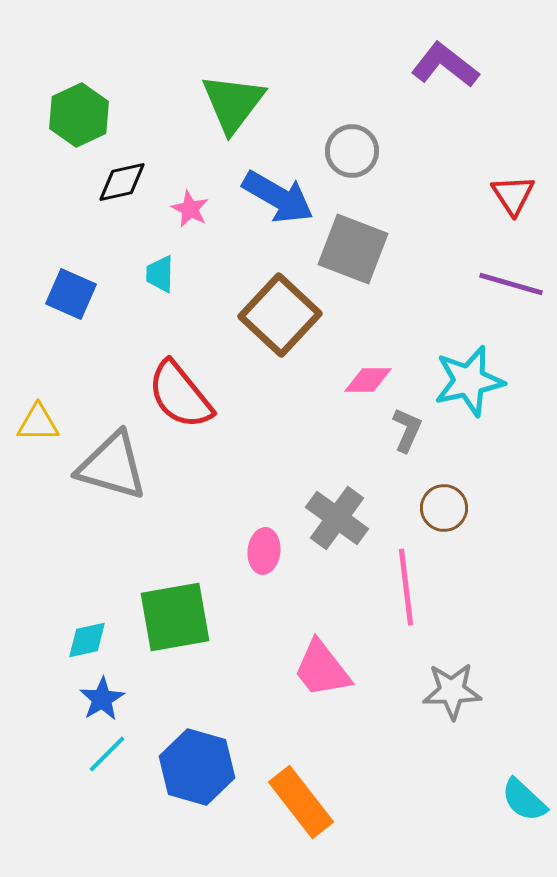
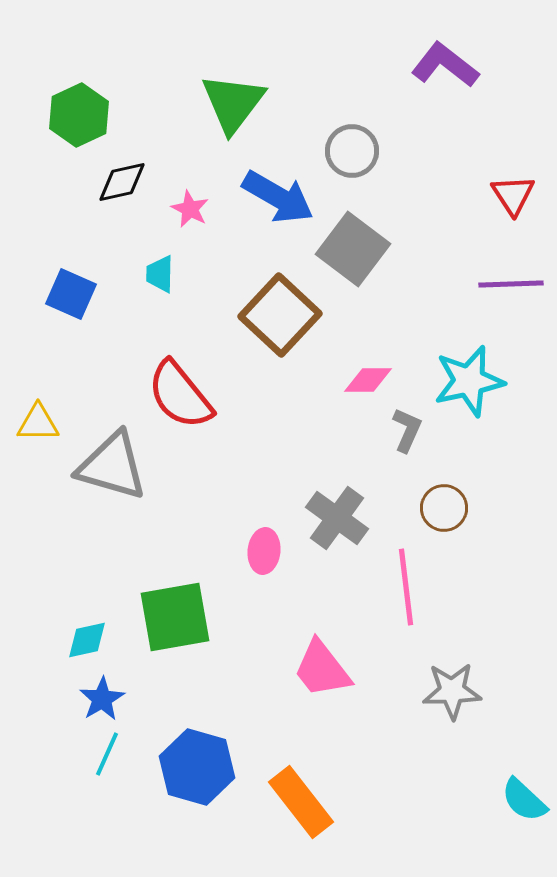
gray square: rotated 16 degrees clockwise
purple line: rotated 18 degrees counterclockwise
cyan line: rotated 21 degrees counterclockwise
